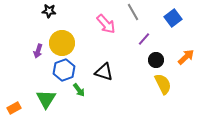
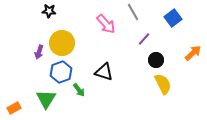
purple arrow: moved 1 px right, 1 px down
orange arrow: moved 7 px right, 4 px up
blue hexagon: moved 3 px left, 2 px down
